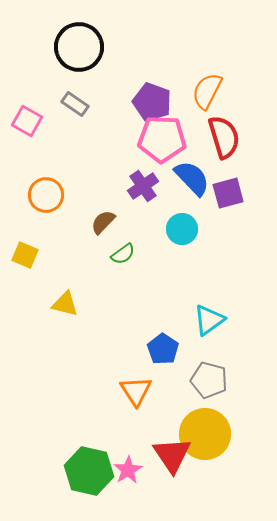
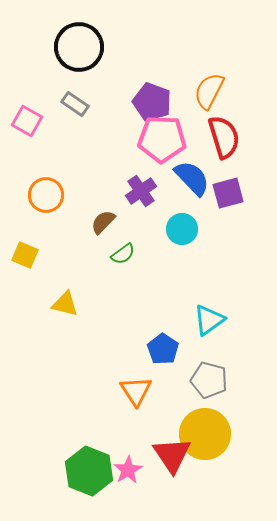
orange semicircle: moved 2 px right
purple cross: moved 2 px left, 5 px down
green hexagon: rotated 9 degrees clockwise
